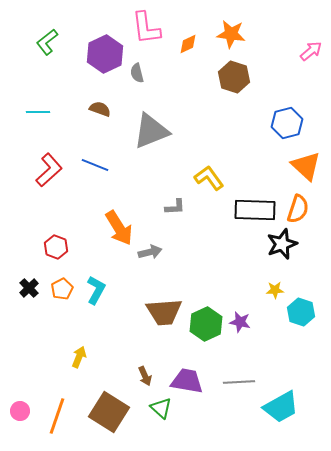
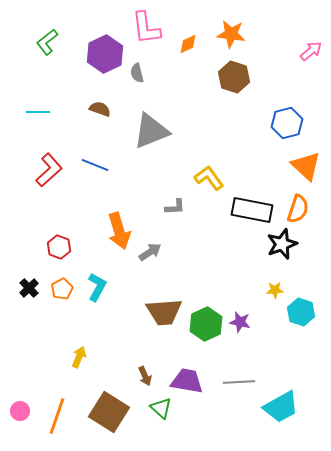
black rectangle: moved 3 px left; rotated 9 degrees clockwise
orange arrow: moved 3 px down; rotated 15 degrees clockwise
red hexagon: moved 3 px right
gray arrow: rotated 20 degrees counterclockwise
cyan L-shape: moved 1 px right, 3 px up
